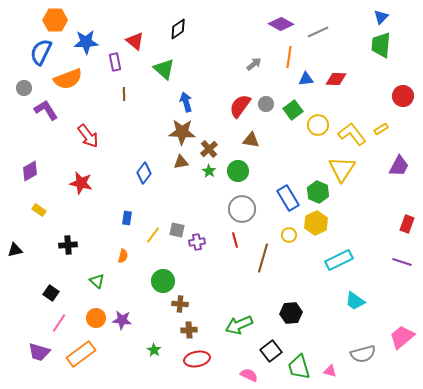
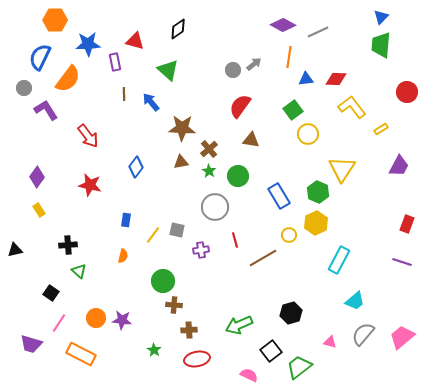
purple diamond at (281, 24): moved 2 px right, 1 px down
red triangle at (135, 41): rotated 24 degrees counterclockwise
blue star at (86, 42): moved 2 px right, 2 px down
blue semicircle at (41, 52): moved 1 px left, 5 px down
green triangle at (164, 69): moved 4 px right, 1 px down
orange semicircle at (68, 79): rotated 32 degrees counterclockwise
red circle at (403, 96): moved 4 px right, 4 px up
blue arrow at (186, 102): moved 35 px left; rotated 24 degrees counterclockwise
gray circle at (266, 104): moved 33 px left, 34 px up
yellow circle at (318, 125): moved 10 px left, 9 px down
brown star at (182, 132): moved 4 px up
yellow L-shape at (352, 134): moved 27 px up
purple diamond at (30, 171): moved 7 px right, 6 px down; rotated 25 degrees counterclockwise
green circle at (238, 171): moved 5 px down
blue diamond at (144, 173): moved 8 px left, 6 px up
red star at (81, 183): moved 9 px right, 2 px down
blue rectangle at (288, 198): moved 9 px left, 2 px up
gray circle at (242, 209): moved 27 px left, 2 px up
yellow rectangle at (39, 210): rotated 24 degrees clockwise
blue rectangle at (127, 218): moved 1 px left, 2 px down
purple cross at (197, 242): moved 4 px right, 8 px down
brown line at (263, 258): rotated 44 degrees clockwise
cyan rectangle at (339, 260): rotated 36 degrees counterclockwise
green triangle at (97, 281): moved 18 px left, 10 px up
cyan trapezoid at (355, 301): rotated 75 degrees counterclockwise
brown cross at (180, 304): moved 6 px left, 1 px down
black hexagon at (291, 313): rotated 10 degrees counterclockwise
purple trapezoid at (39, 352): moved 8 px left, 8 px up
orange rectangle at (81, 354): rotated 64 degrees clockwise
gray semicircle at (363, 354): moved 20 px up; rotated 145 degrees clockwise
green trapezoid at (299, 367): rotated 68 degrees clockwise
pink triangle at (330, 371): moved 29 px up
